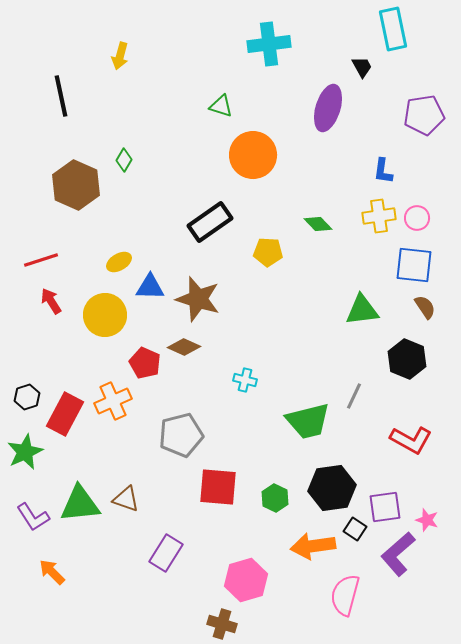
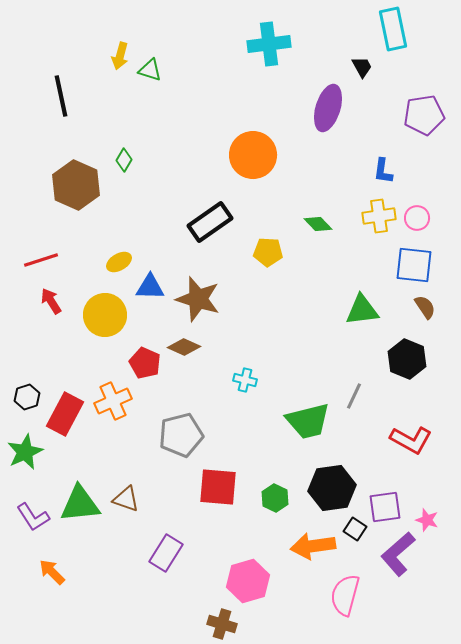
green triangle at (221, 106): moved 71 px left, 36 px up
pink hexagon at (246, 580): moved 2 px right, 1 px down
